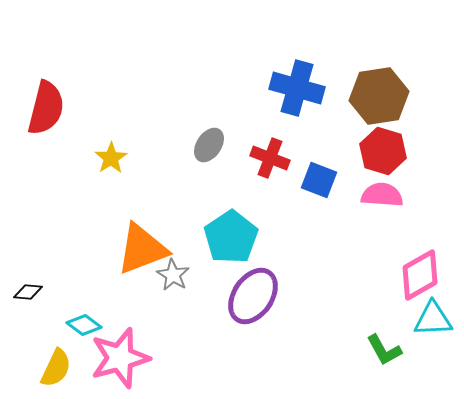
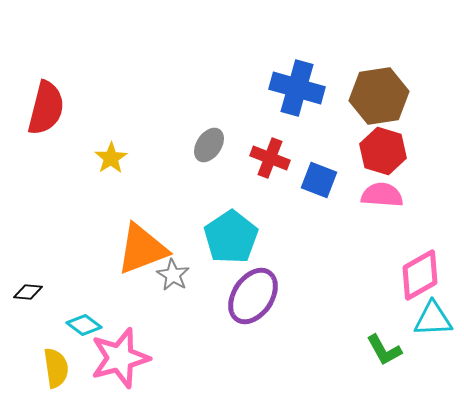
yellow semicircle: rotated 33 degrees counterclockwise
